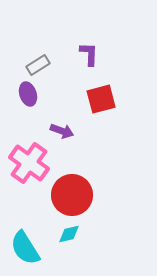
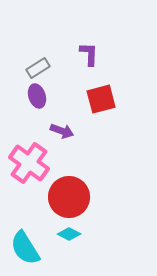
gray rectangle: moved 3 px down
purple ellipse: moved 9 px right, 2 px down
red circle: moved 3 px left, 2 px down
cyan diamond: rotated 40 degrees clockwise
